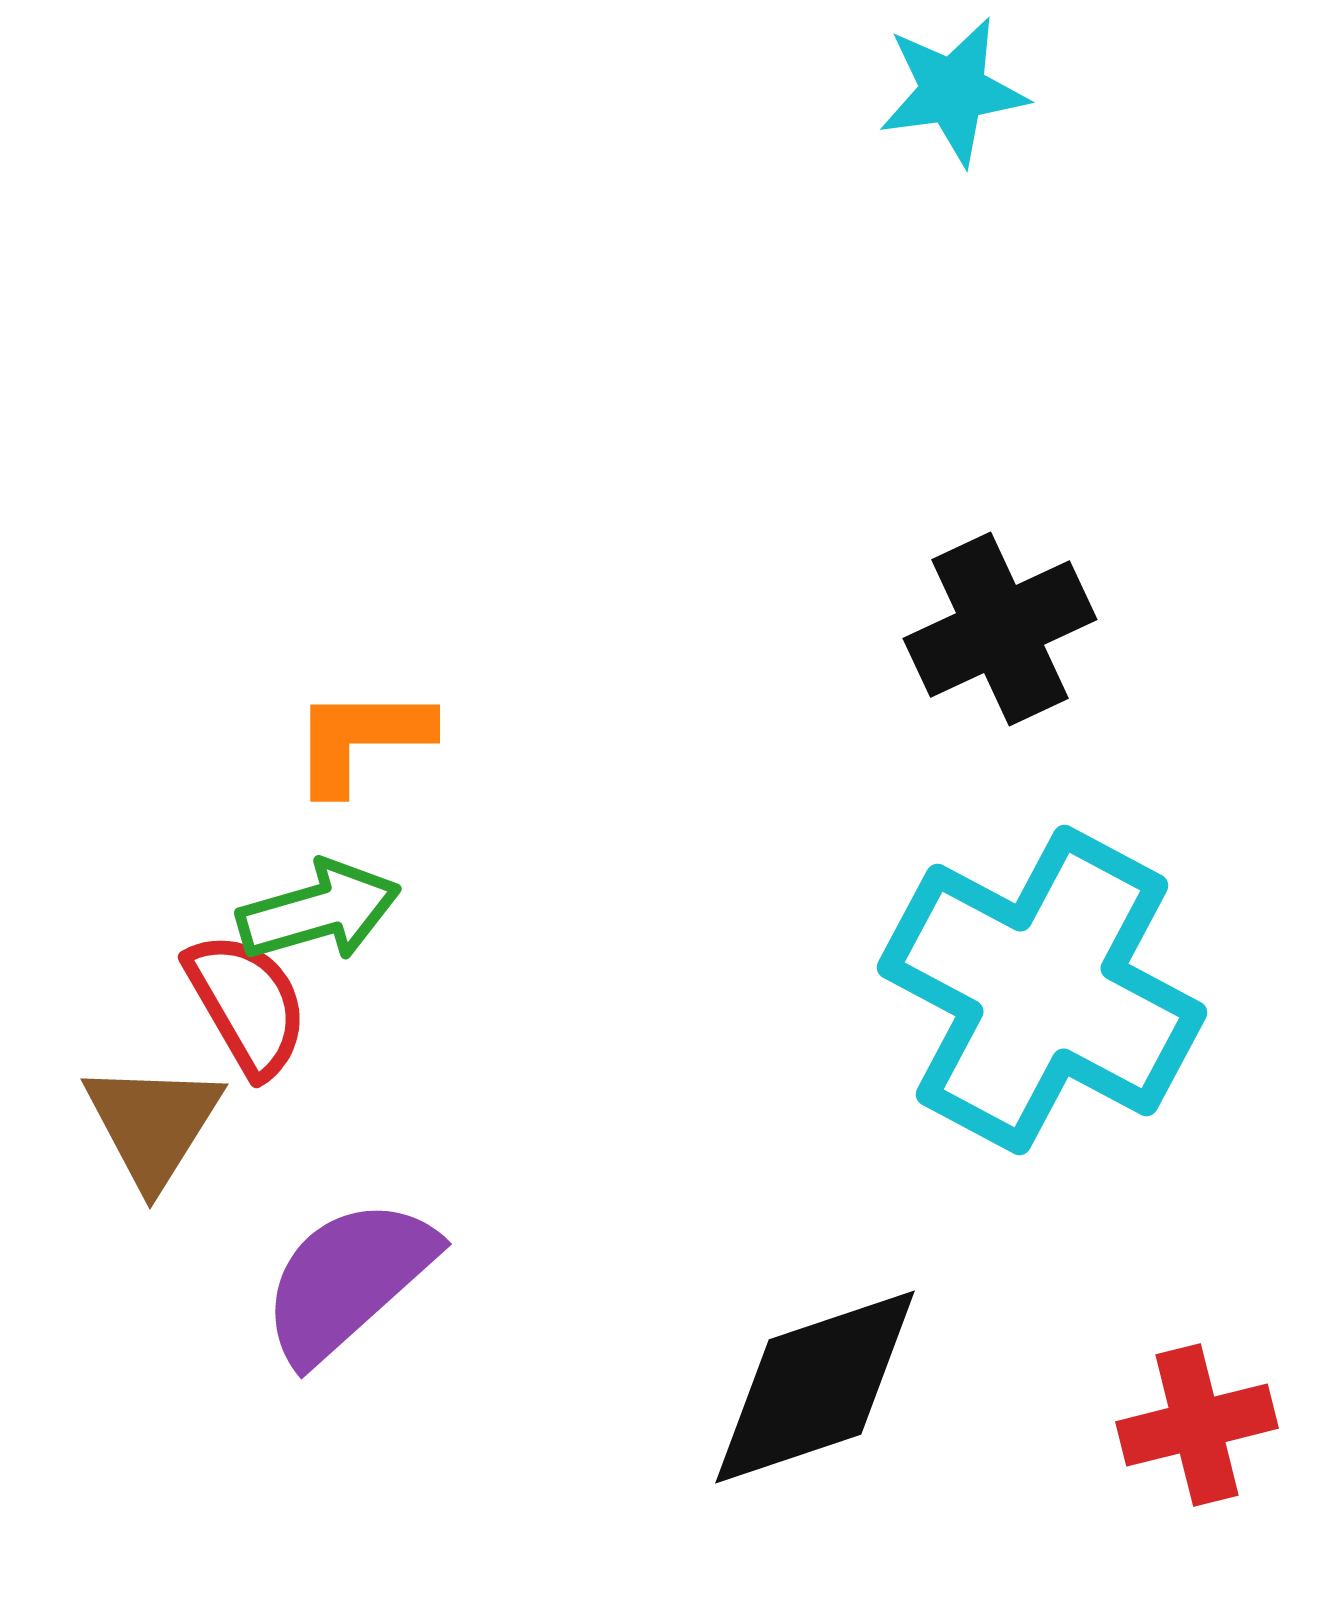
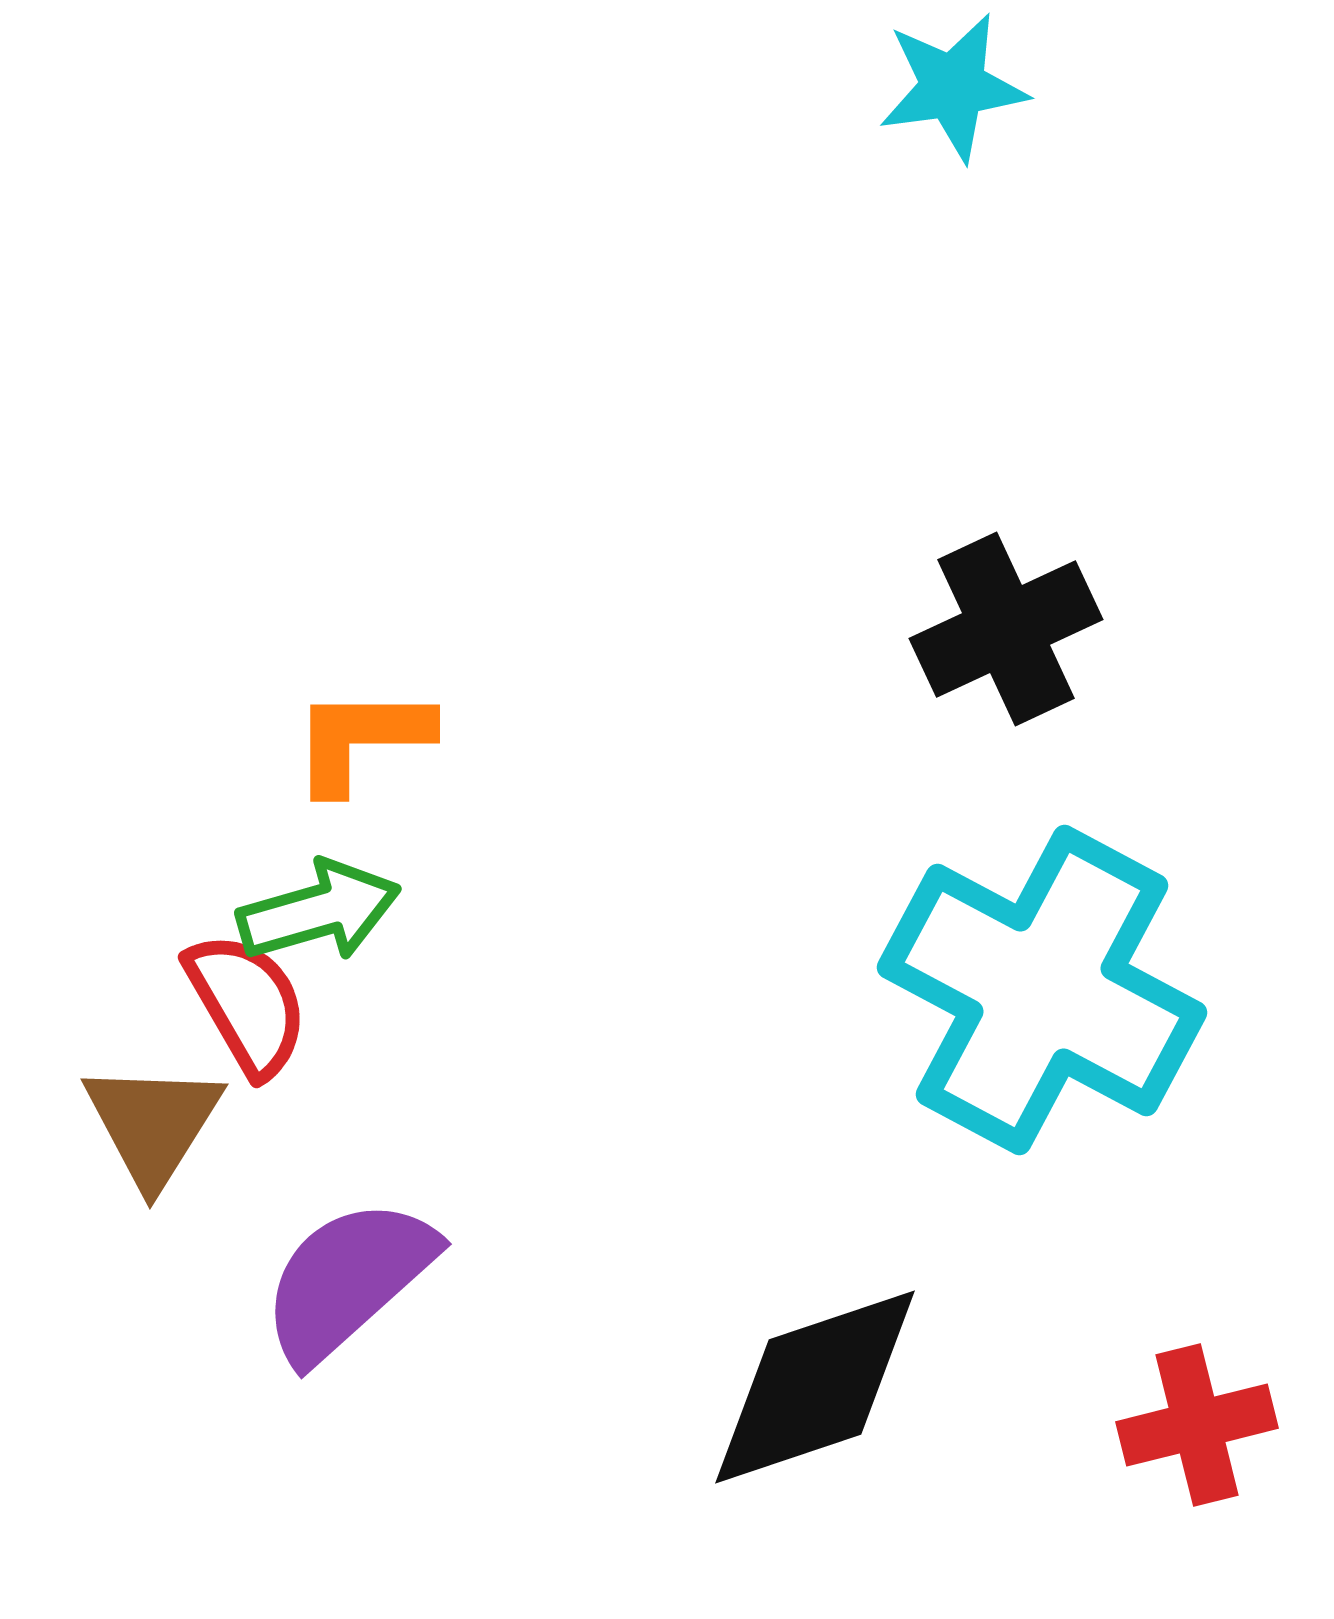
cyan star: moved 4 px up
black cross: moved 6 px right
